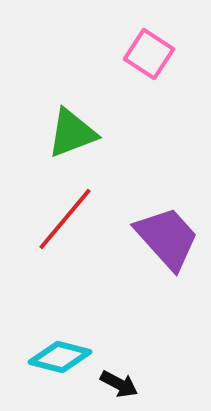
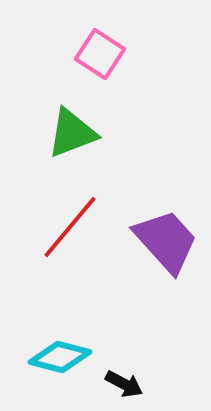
pink square: moved 49 px left
red line: moved 5 px right, 8 px down
purple trapezoid: moved 1 px left, 3 px down
black arrow: moved 5 px right
